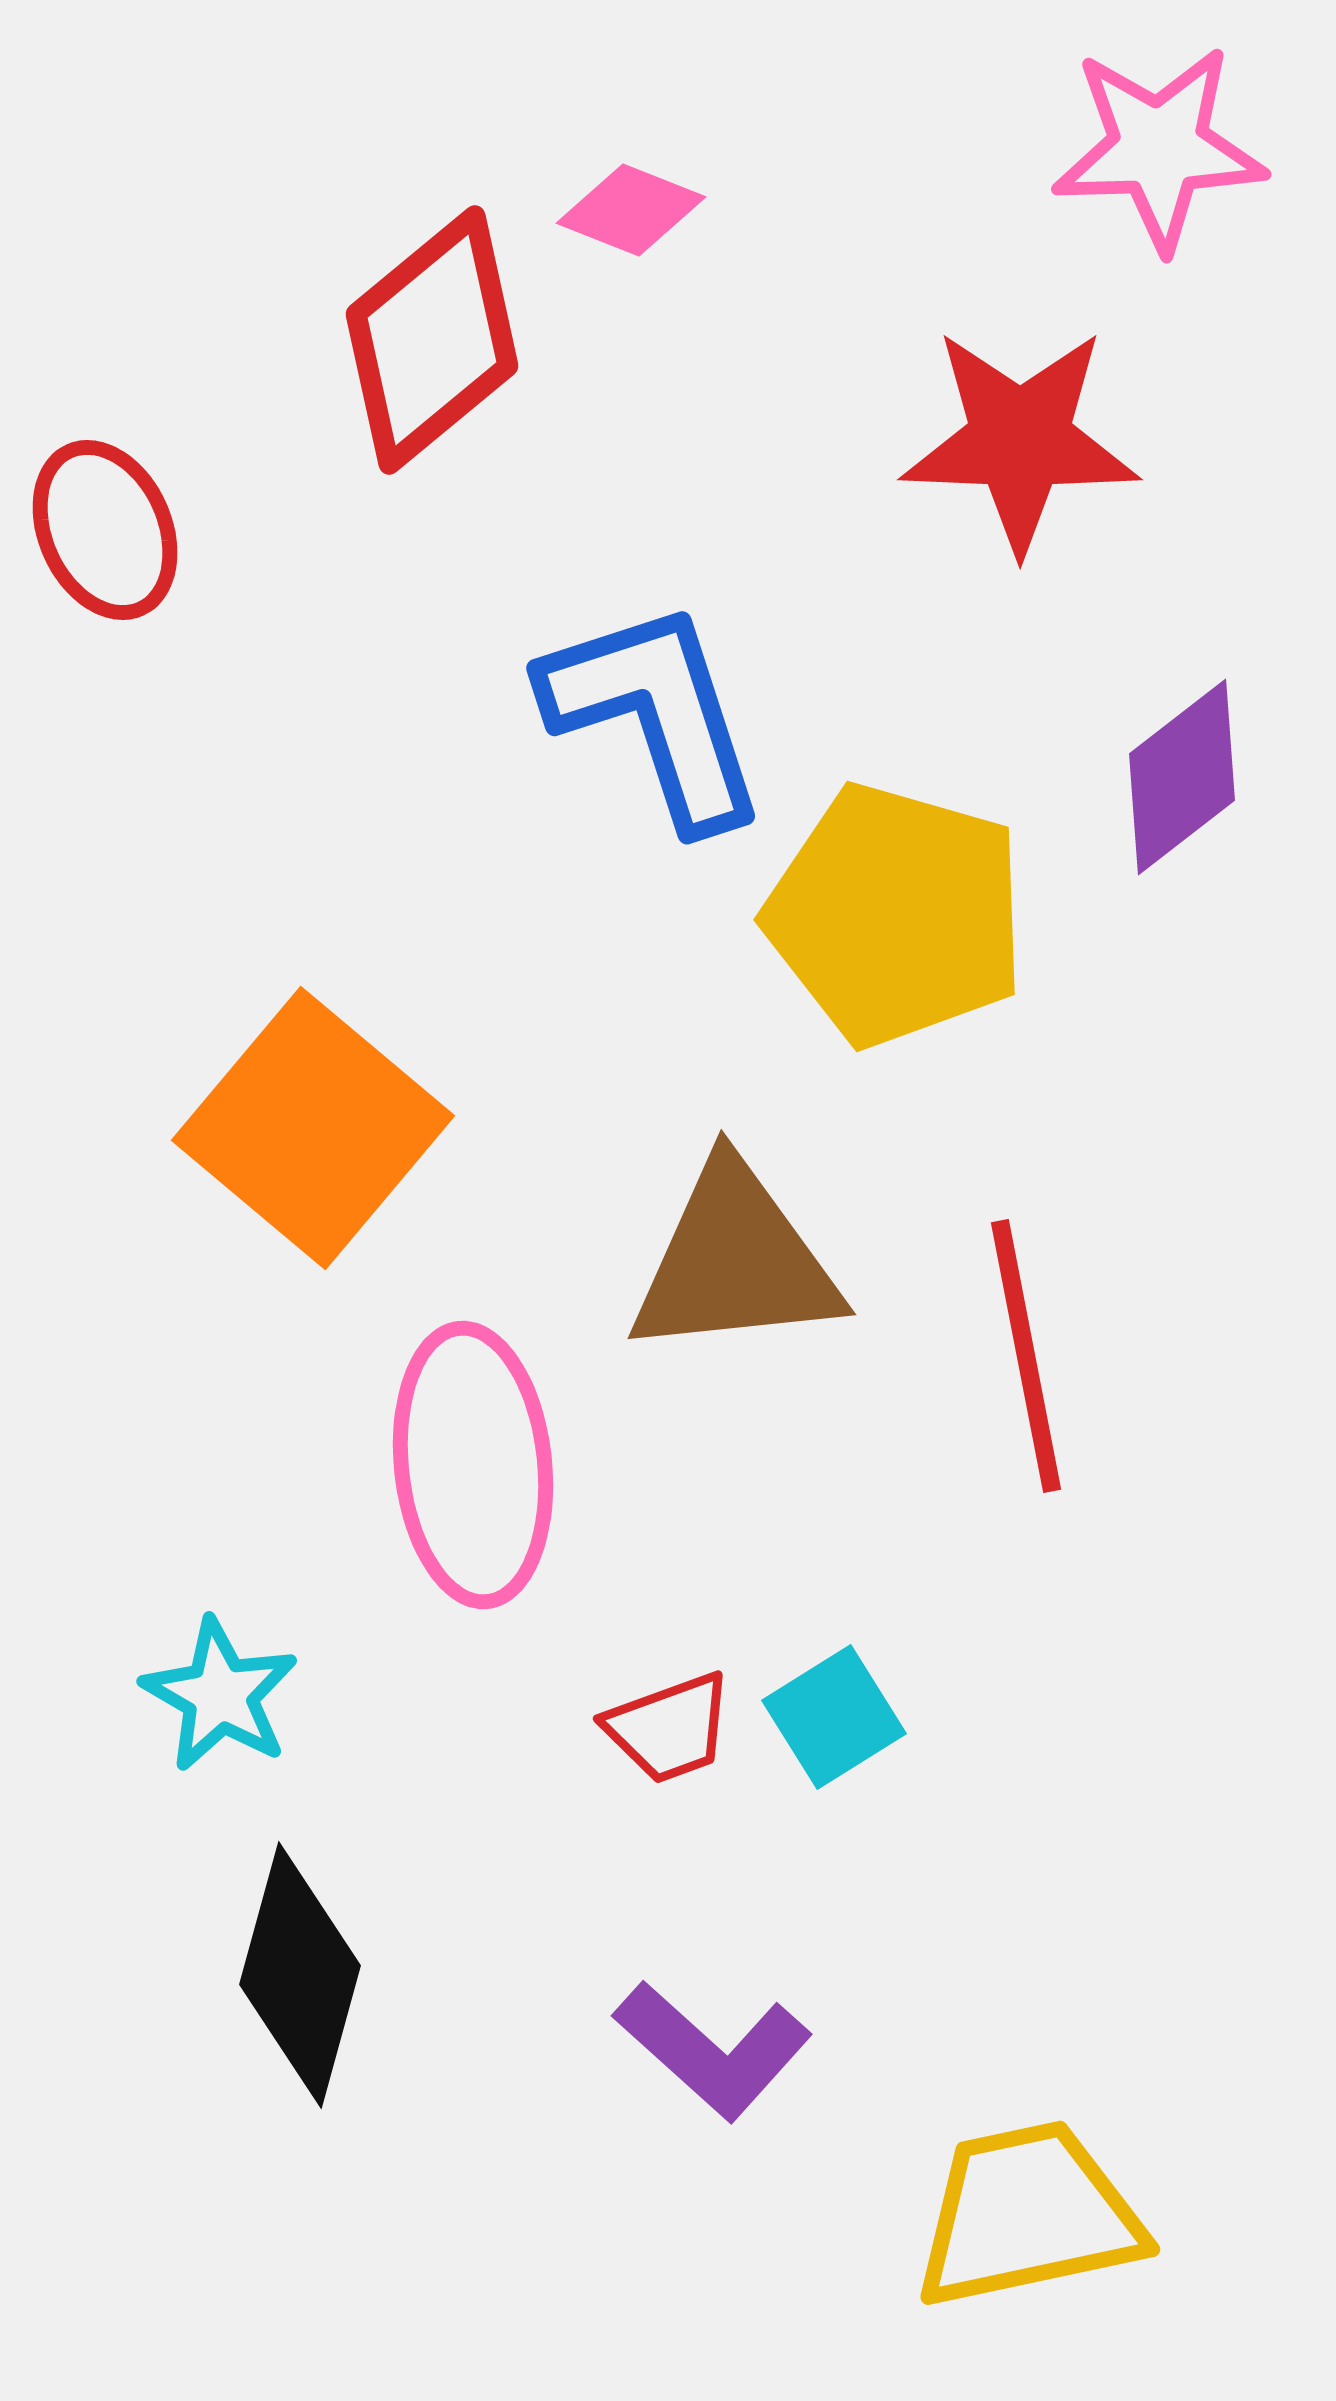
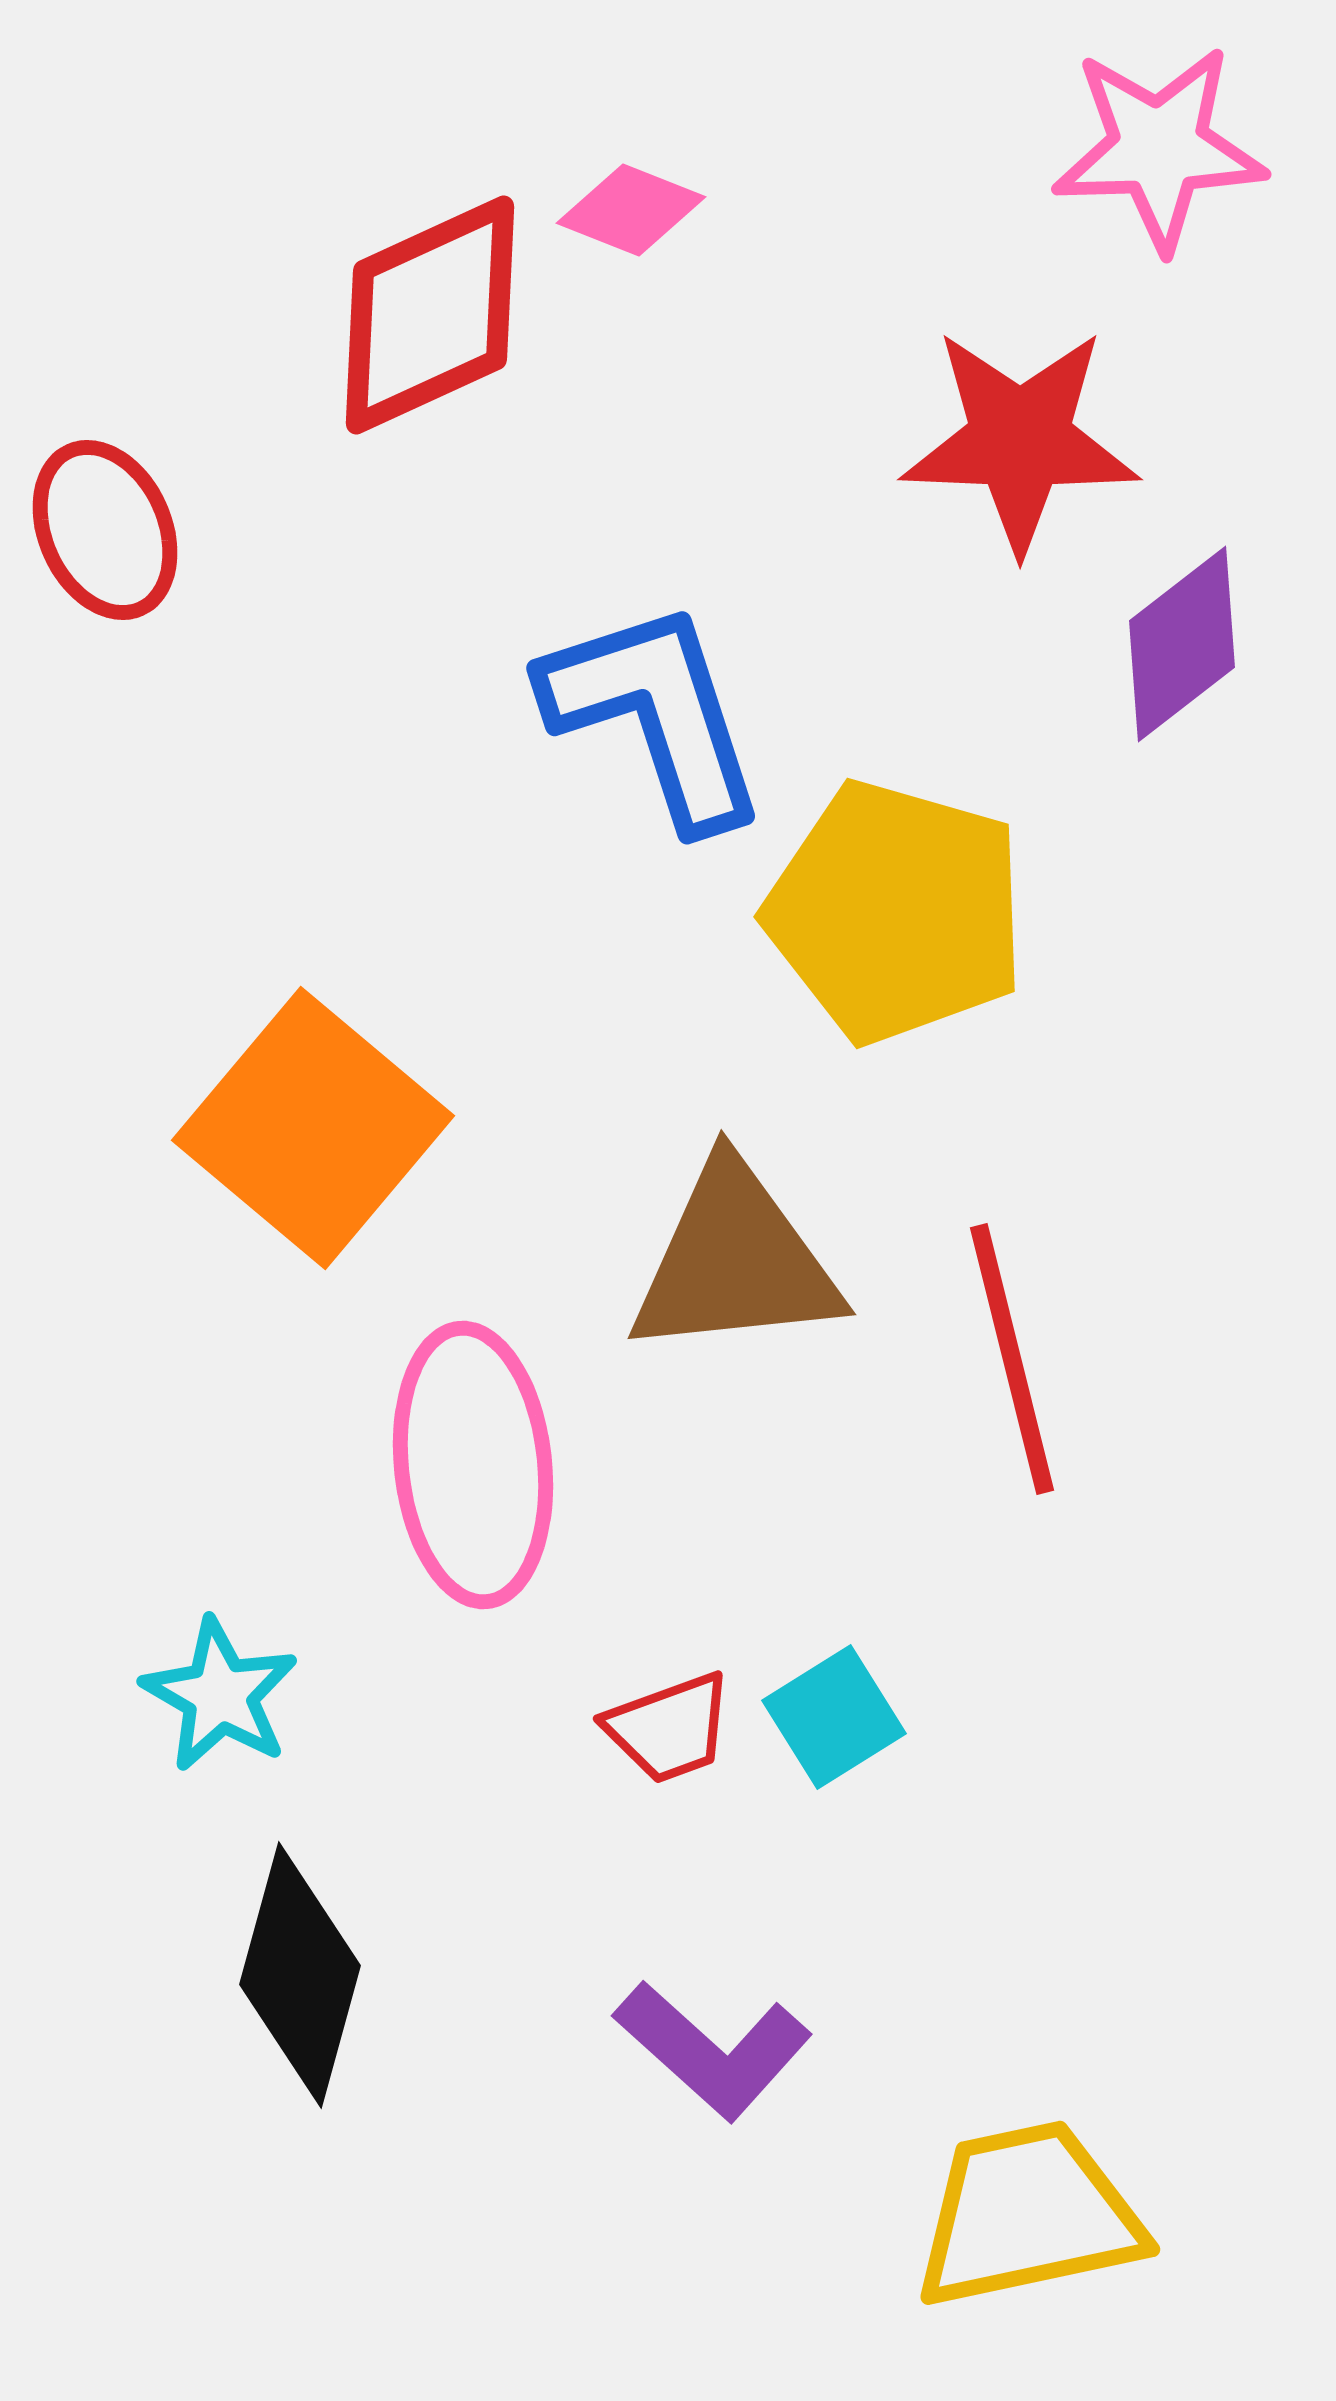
red diamond: moved 2 px left, 25 px up; rotated 15 degrees clockwise
purple diamond: moved 133 px up
yellow pentagon: moved 3 px up
red line: moved 14 px left, 3 px down; rotated 3 degrees counterclockwise
